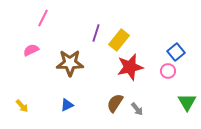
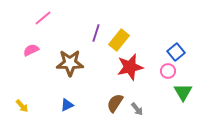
pink line: rotated 24 degrees clockwise
green triangle: moved 4 px left, 10 px up
